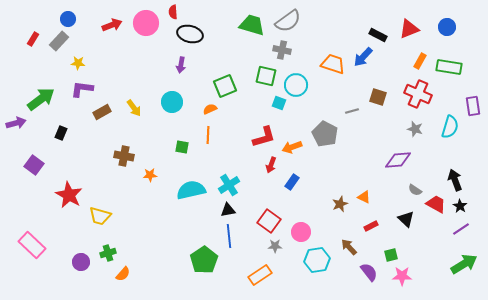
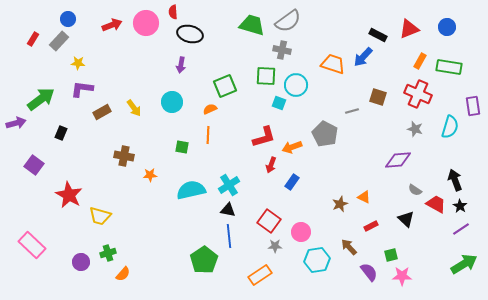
green square at (266, 76): rotated 10 degrees counterclockwise
black triangle at (228, 210): rotated 21 degrees clockwise
